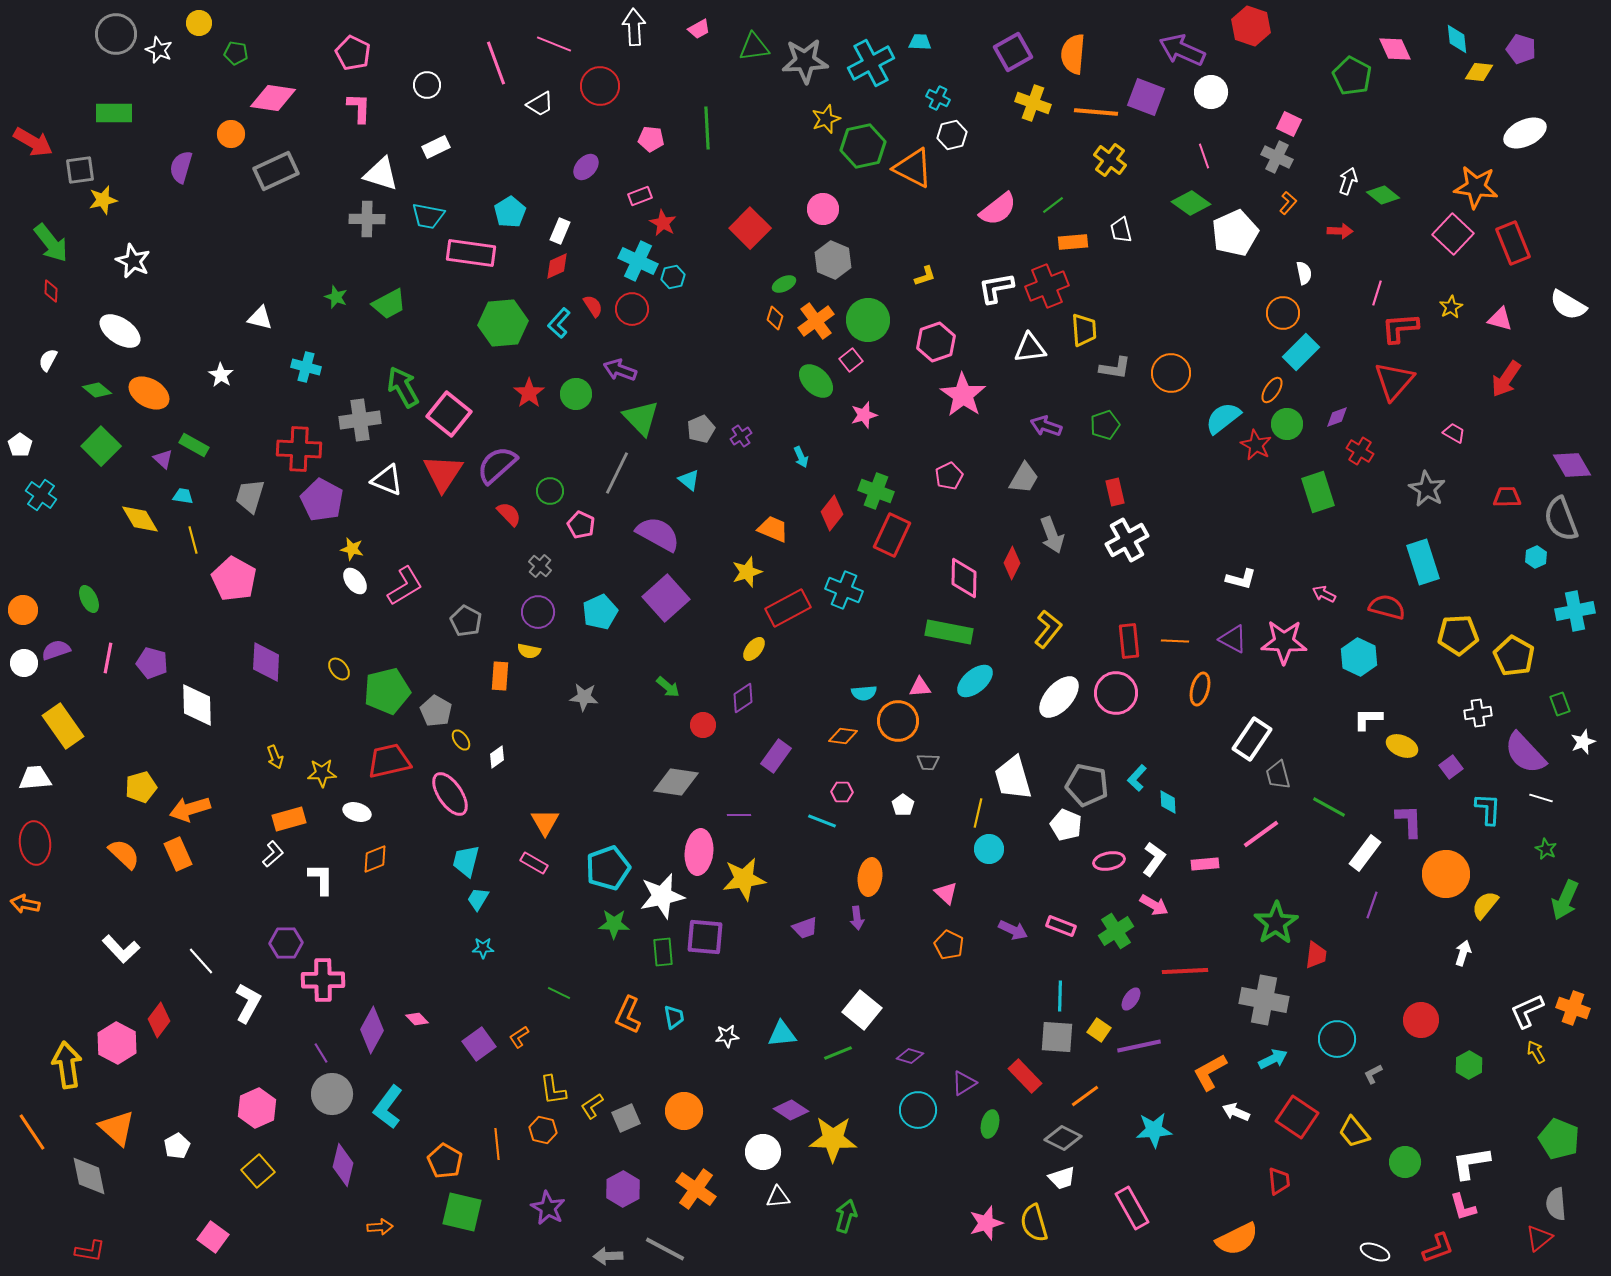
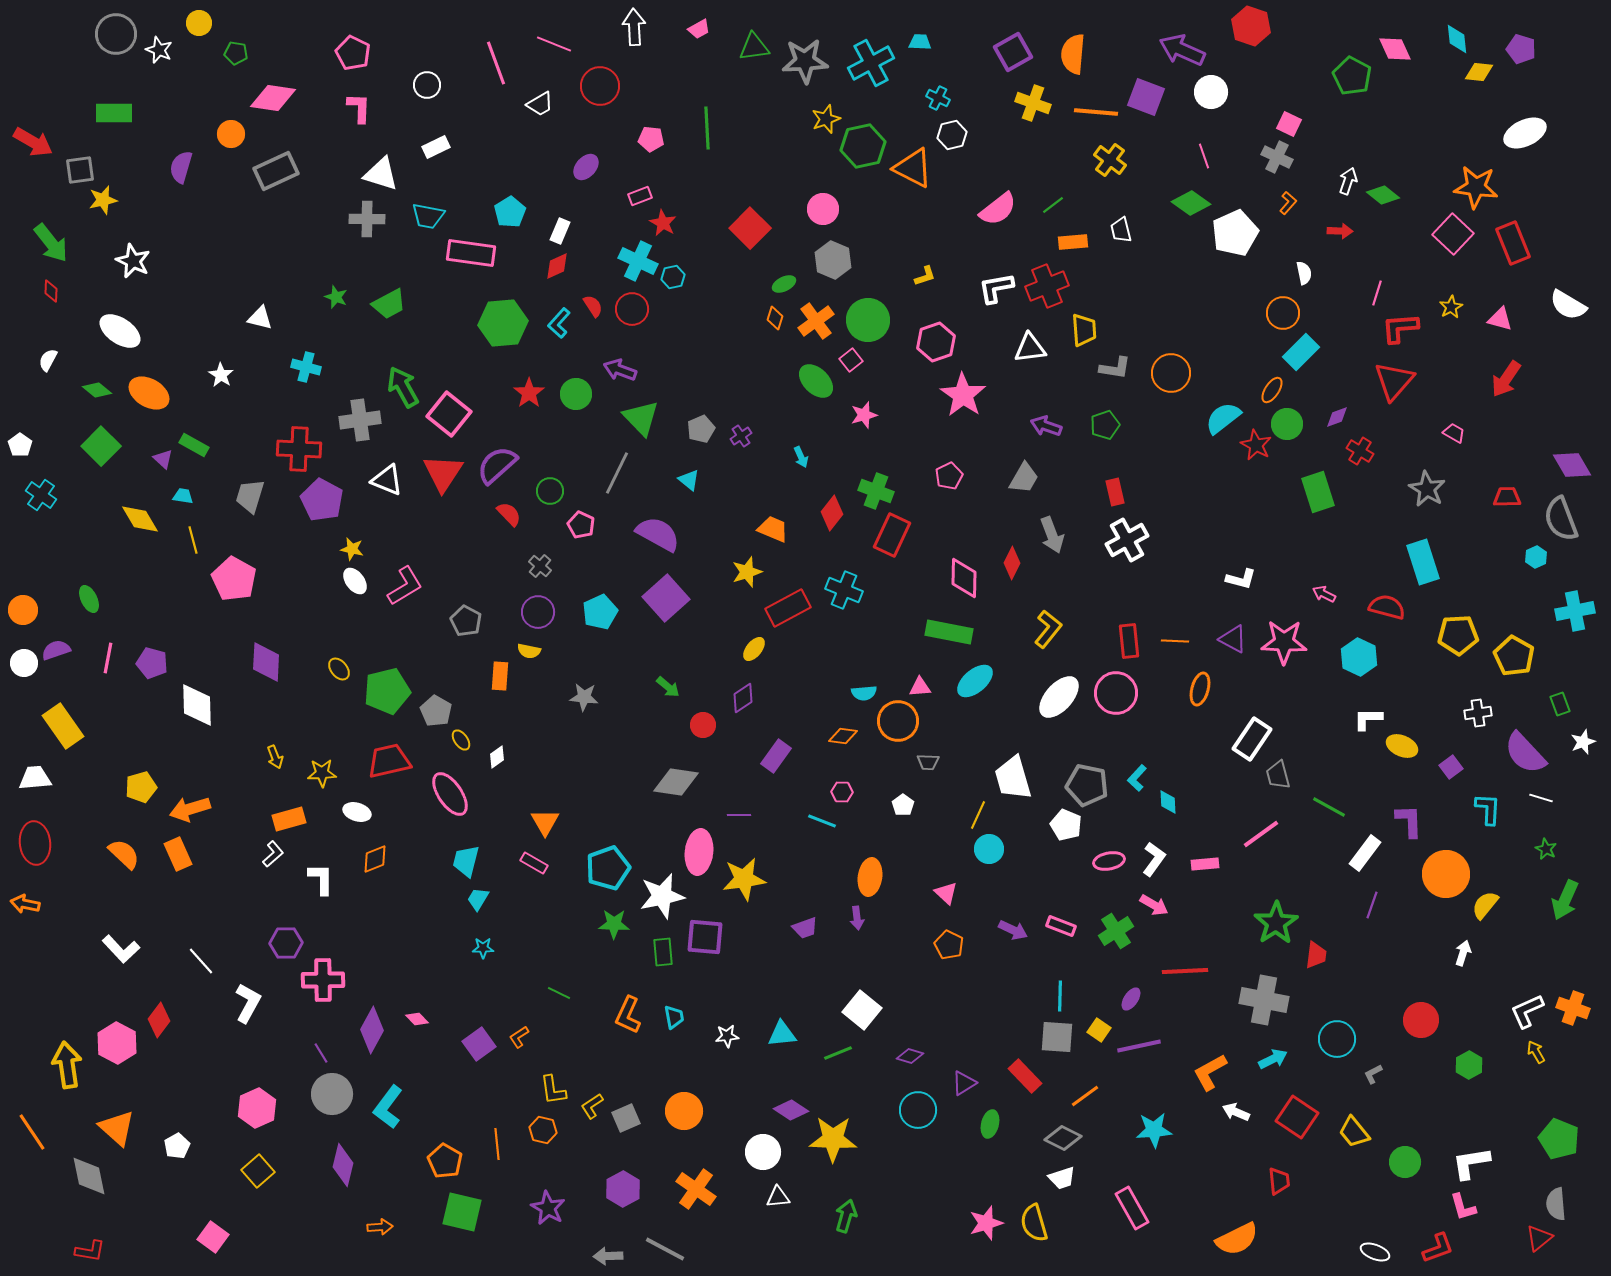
yellow line at (978, 813): moved 2 px down; rotated 12 degrees clockwise
